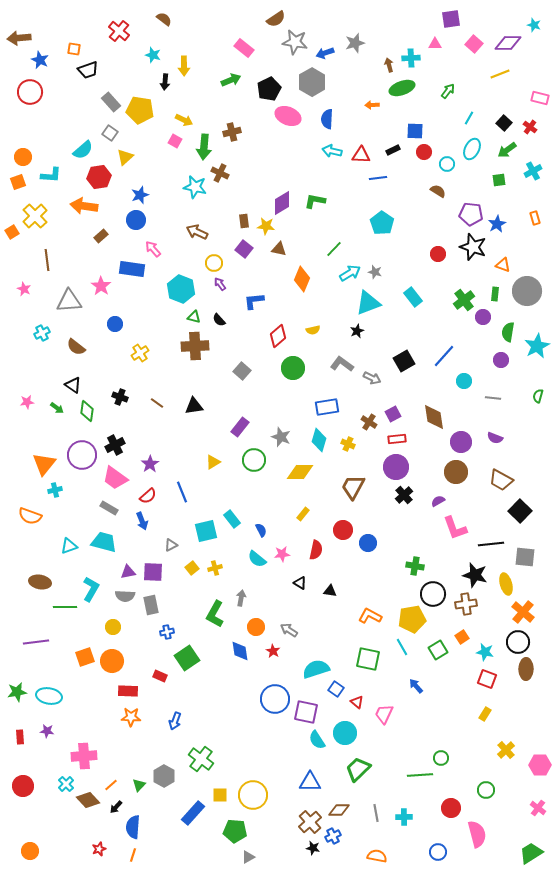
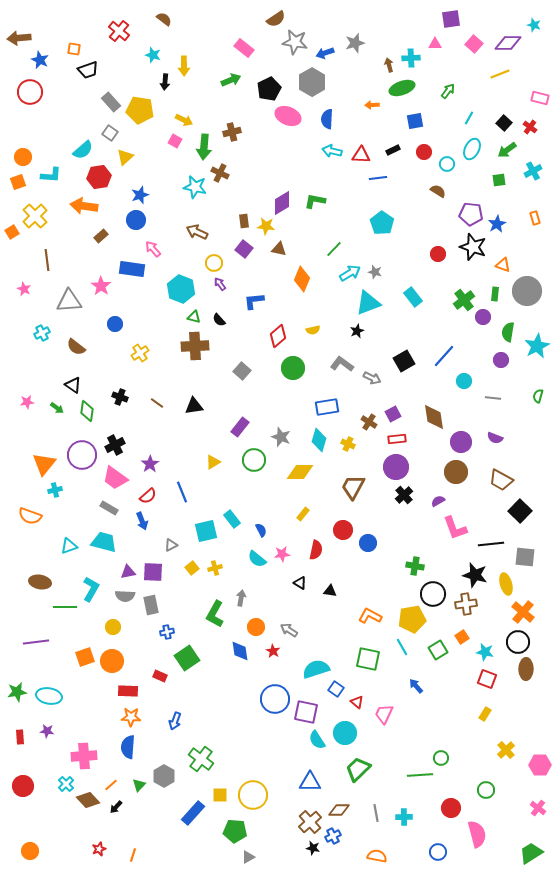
blue square at (415, 131): moved 10 px up; rotated 12 degrees counterclockwise
blue semicircle at (133, 827): moved 5 px left, 80 px up
